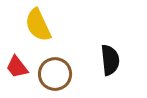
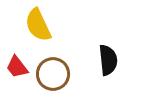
black semicircle: moved 2 px left
brown circle: moved 2 px left
